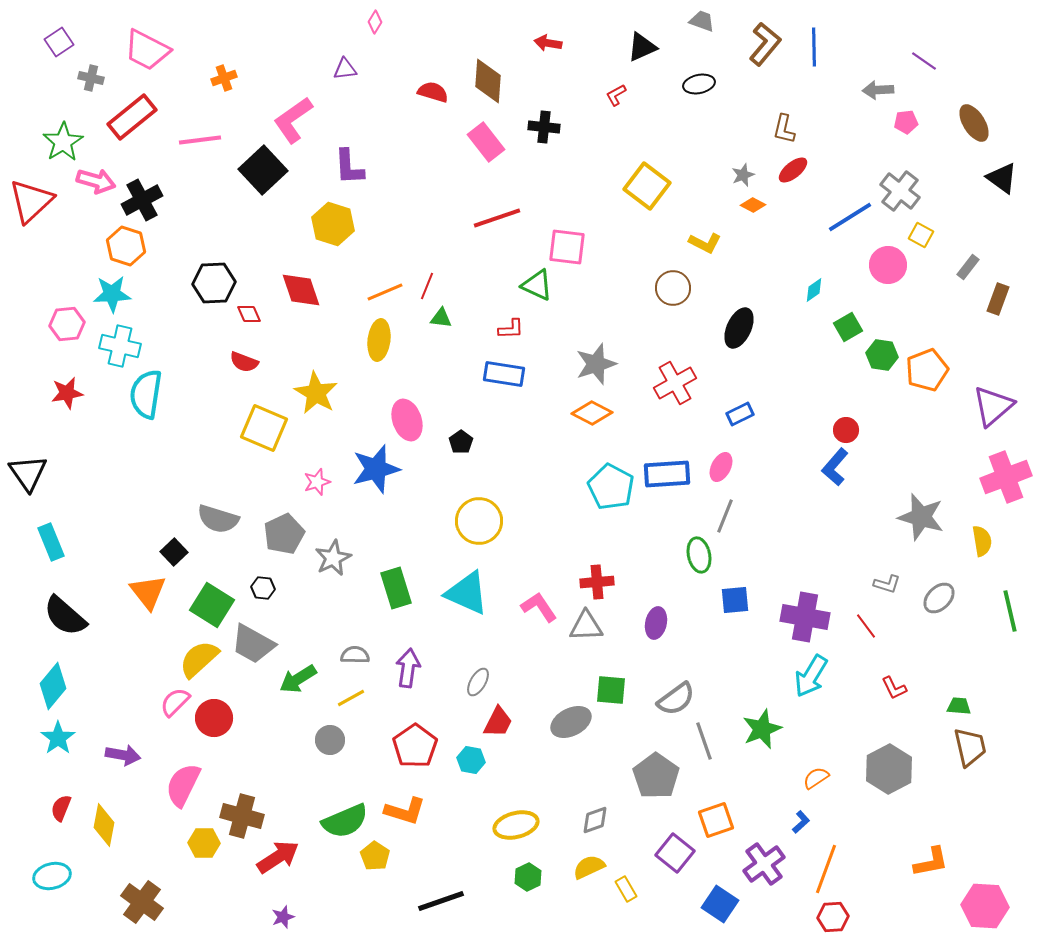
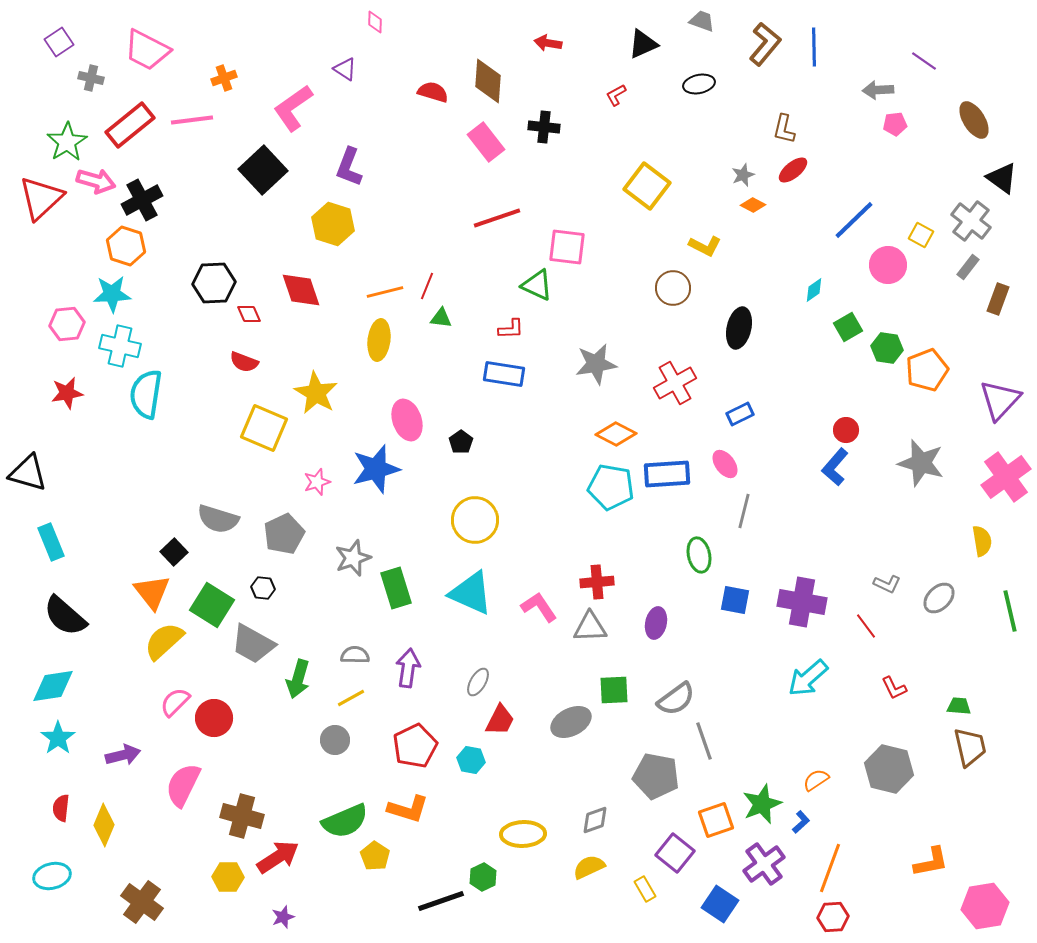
pink diamond at (375, 22): rotated 30 degrees counterclockwise
black triangle at (642, 47): moved 1 px right, 3 px up
purple triangle at (345, 69): rotated 40 degrees clockwise
red rectangle at (132, 117): moved 2 px left, 8 px down
pink L-shape at (293, 120): moved 12 px up
pink pentagon at (906, 122): moved 11 px left, 2 px down
brown ellipse at (974, 123): moved 3 px up
pink line at (200, 140): moved 8 px left, 20 px up
green star at (63, 142): moved 4 px right
purple L-shape at (349, 167): rotated 24 degrees clockwise
gray cross at (900, 191): moved 71 px right, 30 px down
red triangle at (31, 201): moved 10 px right, 3 px up
blue line at (850, 217): moved 4 px right, 3 px down; rotated 12 degrees counterclockwise
yellow L-shape at (705, 243): moved 3 px down
orange line at (385, 292): rotated 9 degrees clockwise
black ellipse at (739, 328): rotated 12 degrees counterclockwise
green hexagon at (882, 355): moved 5 px right, 7 px up
gray star at (596, 364): rotated 9 degrees clockwise
purple triangle at (993, 406): moved 7 px right, 6 px up; rotated 6 degrees counterclockwise
orange diamond at (592, 413): moved 24 px right, 21 px down
pink ellipse at (721, 467): moved 4 px right, 3 px up; rotated 64 degrees counterclockwise
black triangle at (28, 473): rotated 39 degrees counterclockwise
pink cross at (1006, 477): rotated 15 degrees counterclockwise
cyan pentagon at (611, 487): rotated 18 degrees counterclockwise
gray line at (725, 516): moved 19 px right, 5 px up; rotated 8 degrees counterclockwise
gray star at (921, 517): moved 54 px up
yellow circle at (479, 521): moved 4 px left, 1 px up
gray star at (333, 558): moved 20 px right; rotated 6 degrees clockwise
gray L-shape at (887, 584): rotated 8 degrees clockwise
orange triangle at (148, 592): moved 4 px right
cyan triangle at (467, 593): moved 4 px right
blue square at (735, 600): rotated 16 degrees clockwise
purple cross at (805, 617): moved 3 px left, 15 px up
gray triangle at (586, 626): moved 4 px right, 1 px down
yellow semicircle at (199, 659): moved 35 px left, 18 px up
cyan arrow at (811, 676): moved 3 px left, 2 px down; rotated 18 degrees clockwise
green arrow at (298, 679): rotated 42 degrees counterclockwise
cyan diamond at (53, 686): rotated 42 degrees clockwise
green square at (611, 690): moved 3 px right; rotated 8 degrees counterclockwise
red trapezoid at (498, 722): moved 2 px right, 2 px up
green star at (762, 729): moved 75 px down
gray circle at (330, 740): moved 5 px right
red pentagon at (415, 746): rotated 9 degrees clockwise
purple arrow at (123, 755): rotated 24 degrees counterclockwise
gray hexagon at (889, 769): rotated 18 degrees counterclockwise
gray pentagon at (656, 776): rotated 24 degrees counterclockwise
orange semicircle at (816, 778): moved 2 px down
red semicircle at (61, 808): rotated 16 degrees counterclockwise
orange L-shape at (405, 811): moved 3 px right, 2 px up
yellow diamond at (104, 825): rotated 12 degrees clockwise
yellow ellipse at (516, 825): moved 7 px right, 9 px down; rotated 12 degrees clockwise
yellow hexagon at (204, 843): moved 24 px right, 34 px down
orange line at (826, 869): moved 4 px right, 1 px up
green hexagon at (528, 877): moved 45 px left
yellow rectangle at (626, 889): moved 19 px right
pink hexagon at (985, 906): rotated 12 degrees counterclockwise
